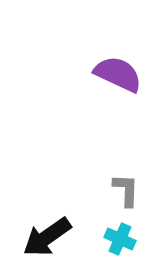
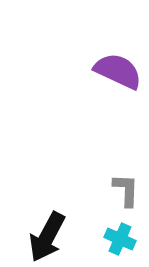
purple semicircle: moved 3 px up
black arrow: rotated 27 degrees counterclockwise
